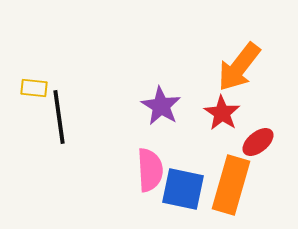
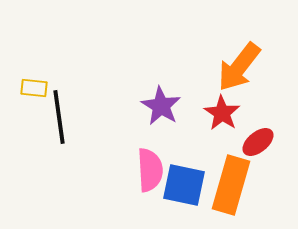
blue square: moved 1 px right, 4 px up
